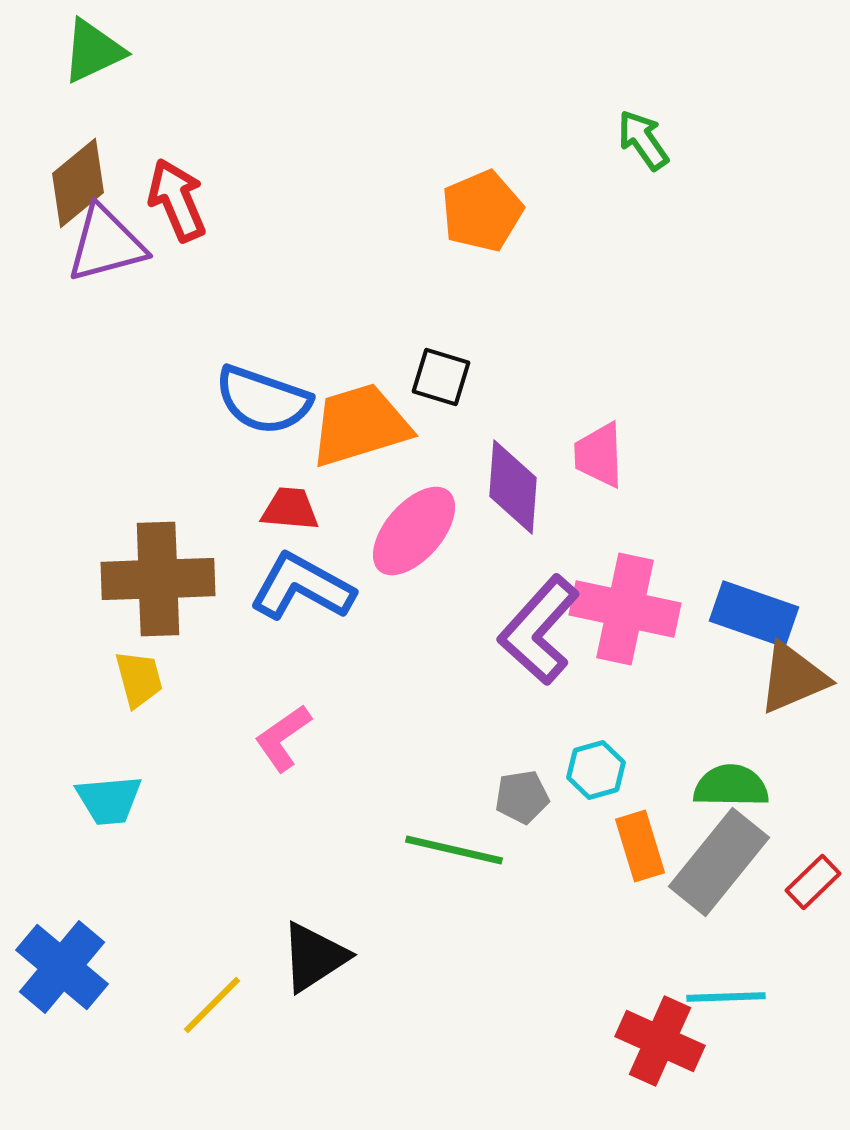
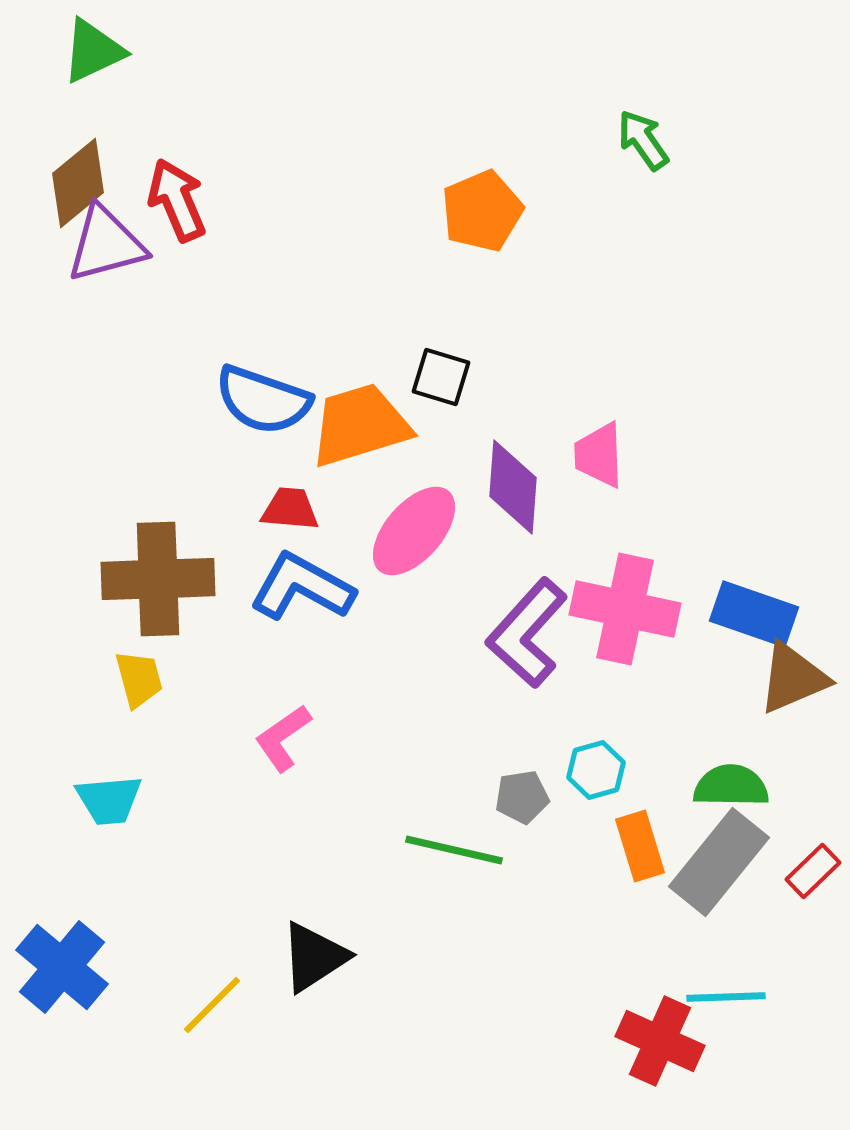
purple L-shape: moved 12 px left, 3 px down
red rectangle: moved 11 px up
